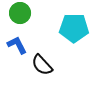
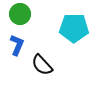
green circle: moved 1 px down
blue L-shape: rotated 50 degrees clockwise
